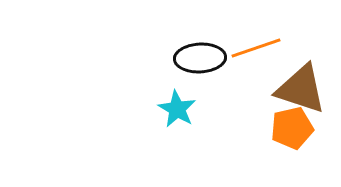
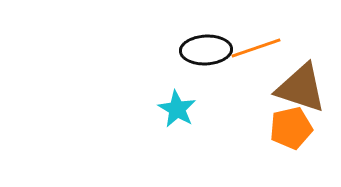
black ellipse: moved 6 px right, 8 px up
brown triangle: moved 1 px up
orange pentagon: moved 1 px left
